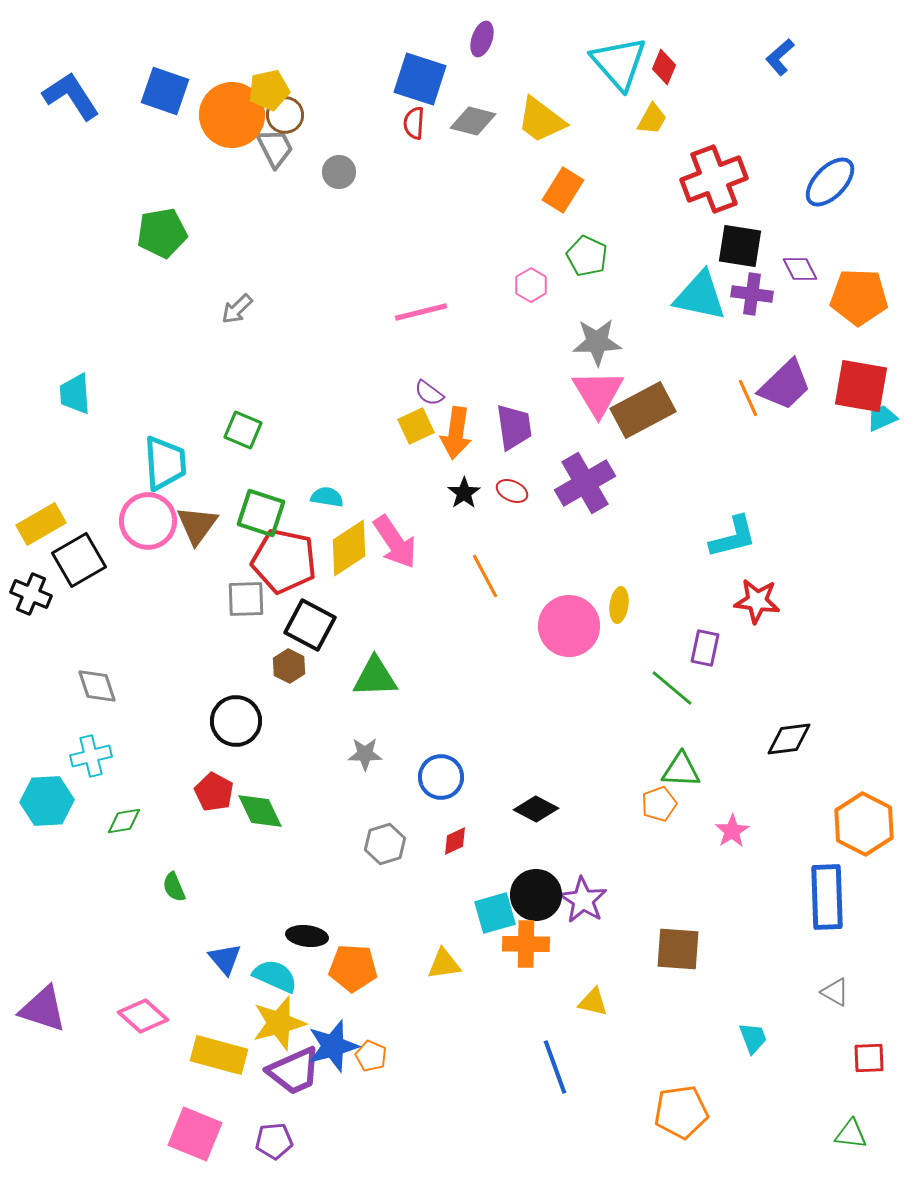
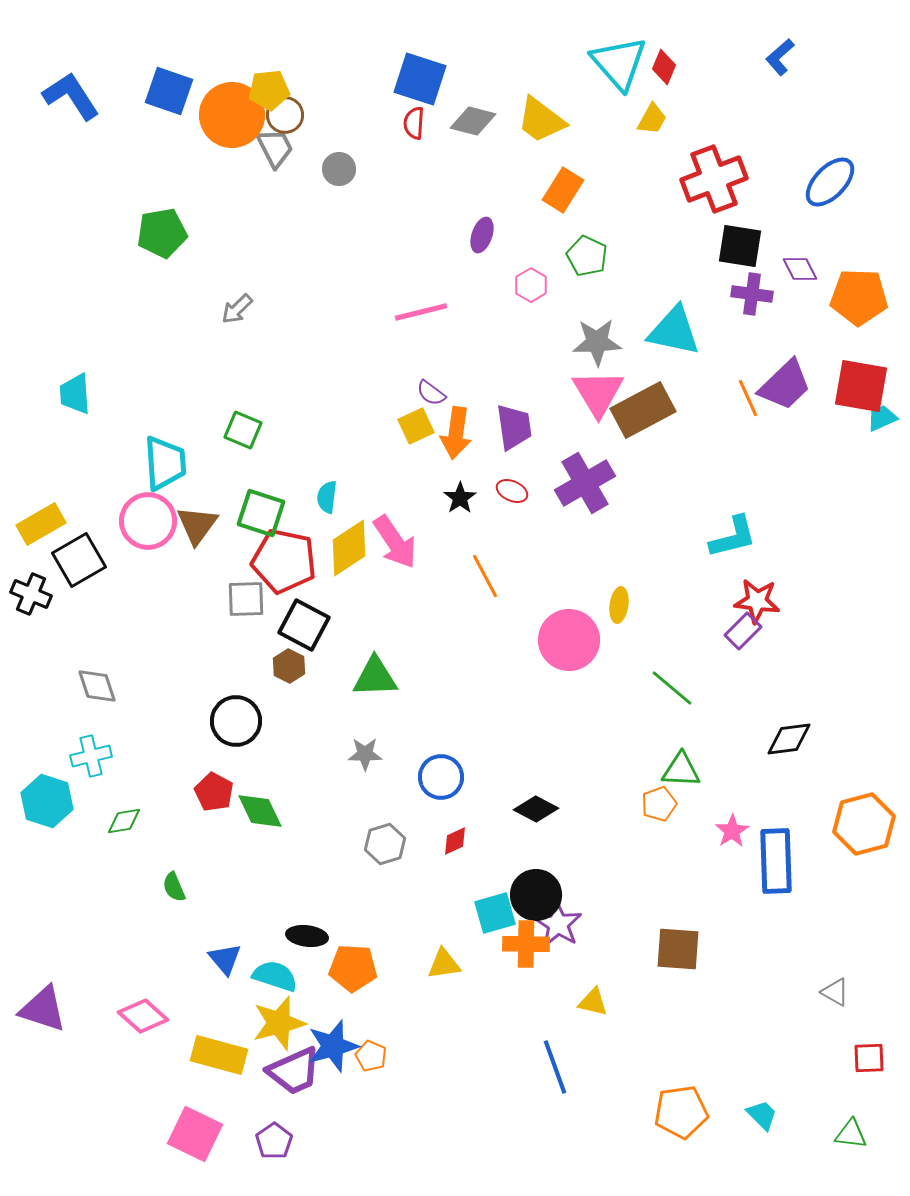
purple ellipse at (482, 39): moved 196 px down
yellow pentagon at (269, 90): rotated 6 degrees clockwise
blue square at (165, 91): moved 4 px right
gray circle at (339, 172): moved 3 px up
cyan triangle at (700, 296): moved 26 px left, 35 px down
purple semicircle at (429, 393): moved 2 px right
black star at (464, 493): moved 4 px left, 5 px down
cyan semicircle at (327, 497): rotated 92 degrees counterclockwise
black square at (310, 625): moved 6 px left
pink circle at (569, 626): moved 14 px down
purple rectangle at (705, 648): moved 38 px right, 17 px up; rotated 33 degrees clockwise
cyan hexagon at (47, 801): rotated 21 degrees clockwise
orange hexagon at (864, 824): rotated 18 degrees clockwise
blue rectangle at (827, 897): moved 51 px left, 36 px up
purple star at (583, 900): moved 25 px left, 24 px down
cyan semicircle at (275, 976): rotated 6 degrees counterclockwise
cyan trapezoid at (753, 1038): moved 9 px right, 77 px down; rotated 24 degrees counterclockwise
pink square at (195, 1134): rotated 4 degrees clockwise
purple pentagon at (274, 1141): rotated 30 degrees counterclockwise
